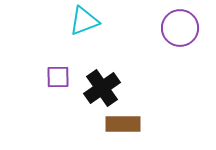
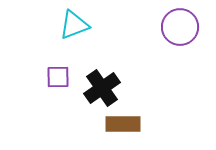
cyan triangle: moved 10 px left, 4 px down
purple circle: moved 1 px up
